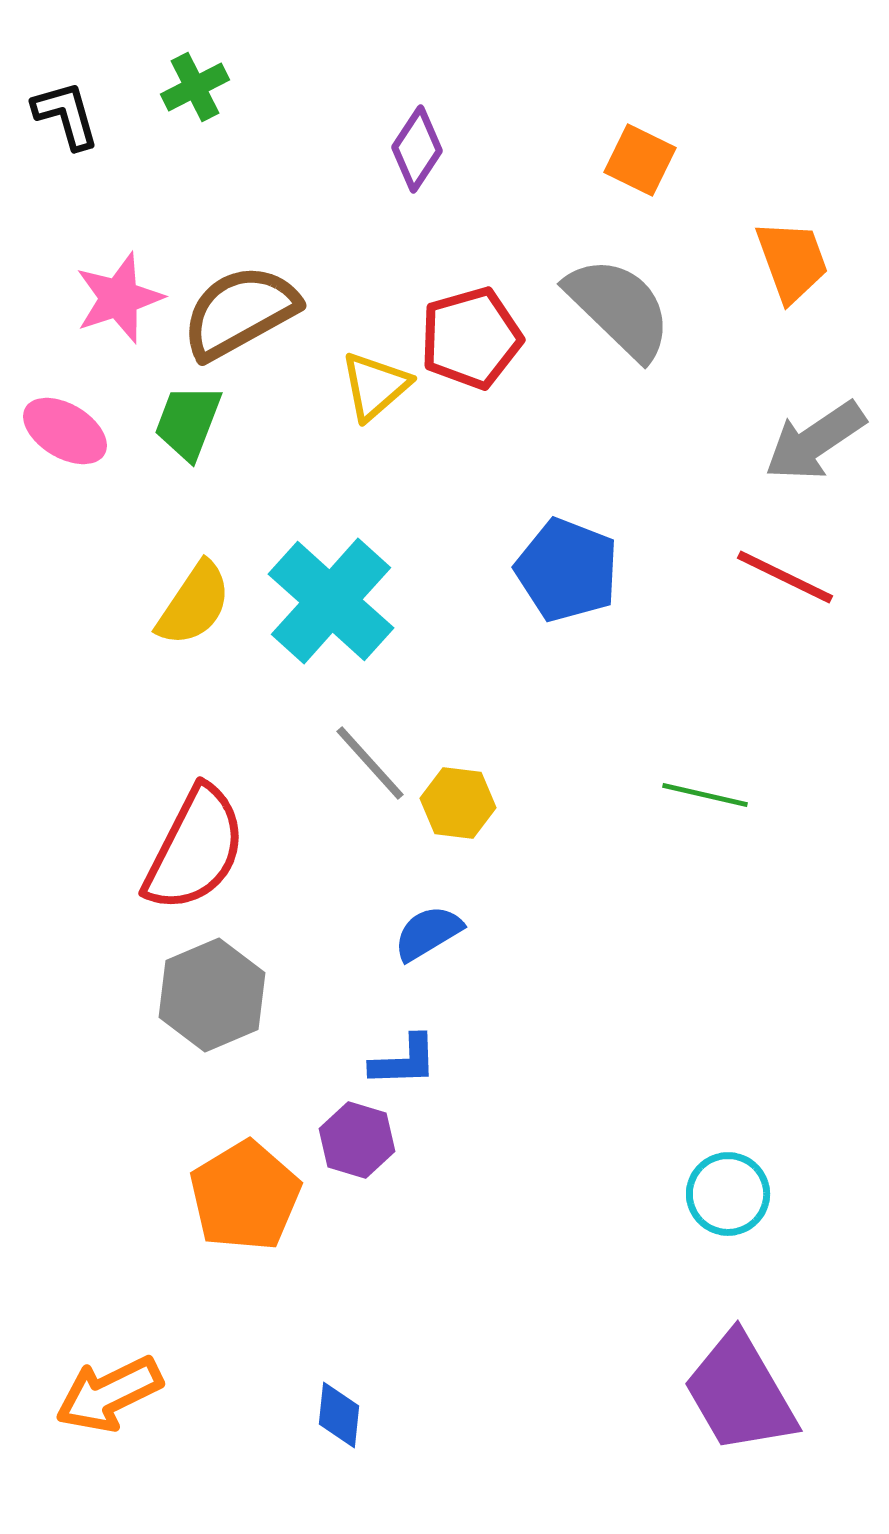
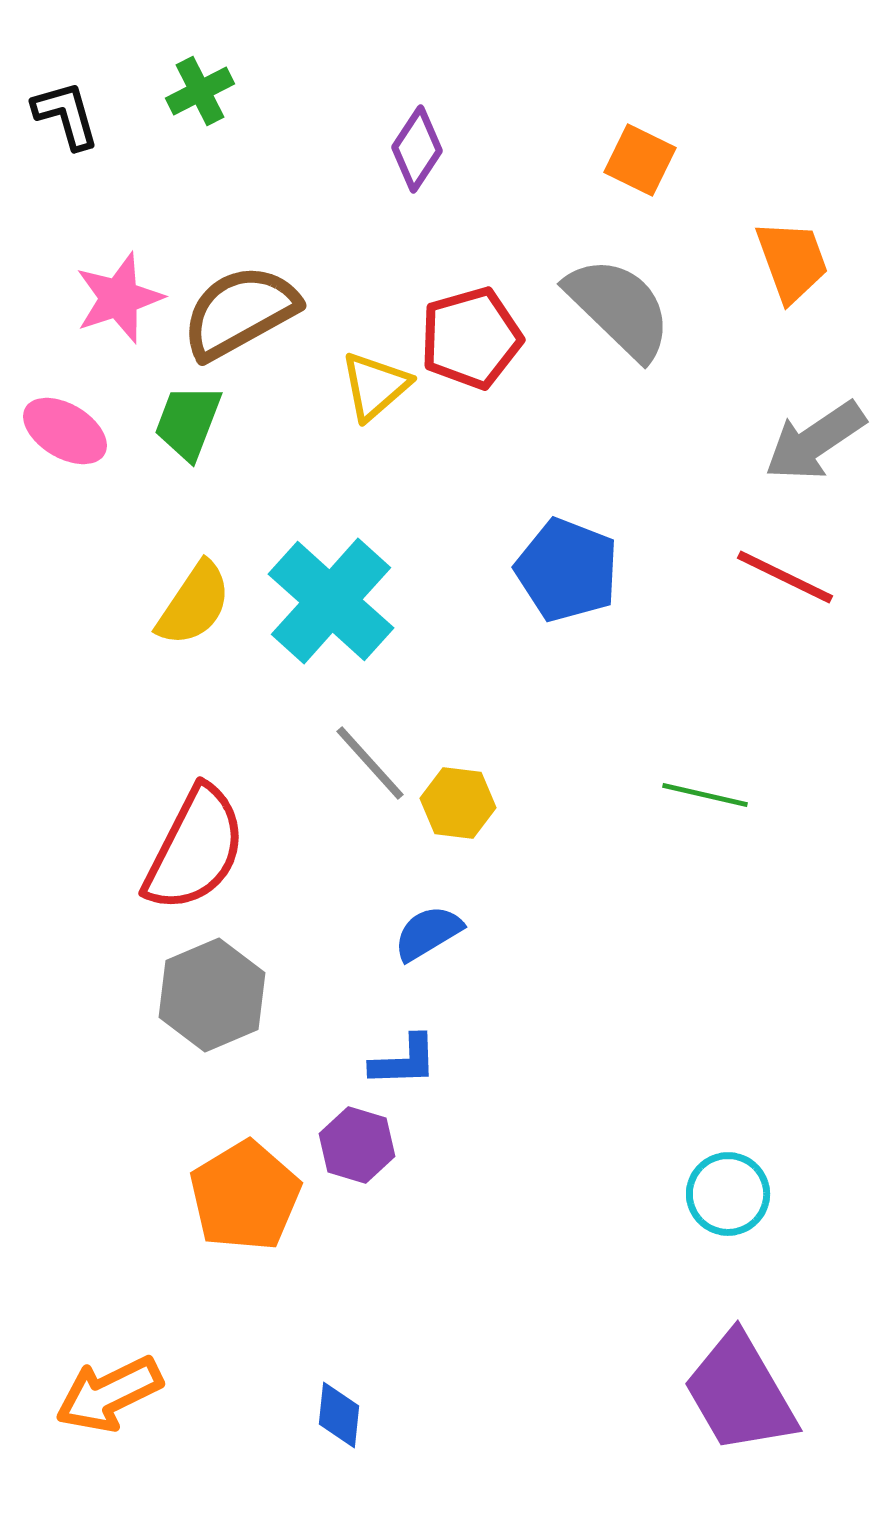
green cross: moved 5 px right, 4 px down
purple hexagon: moved 5 px down
